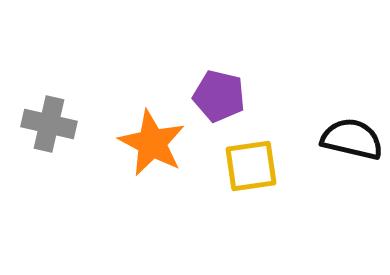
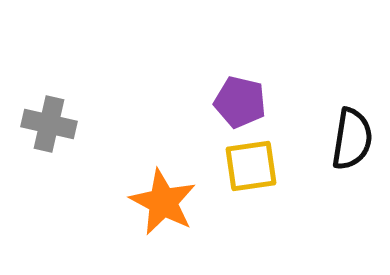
purple pentagon: moved 21 px right, 6 px down
black semicircle: rotated 86 degrees clockwise
orange star: moved 11 px right, 59 px down
